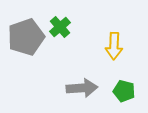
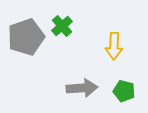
green cross: moved 2 px right, 1 px up
